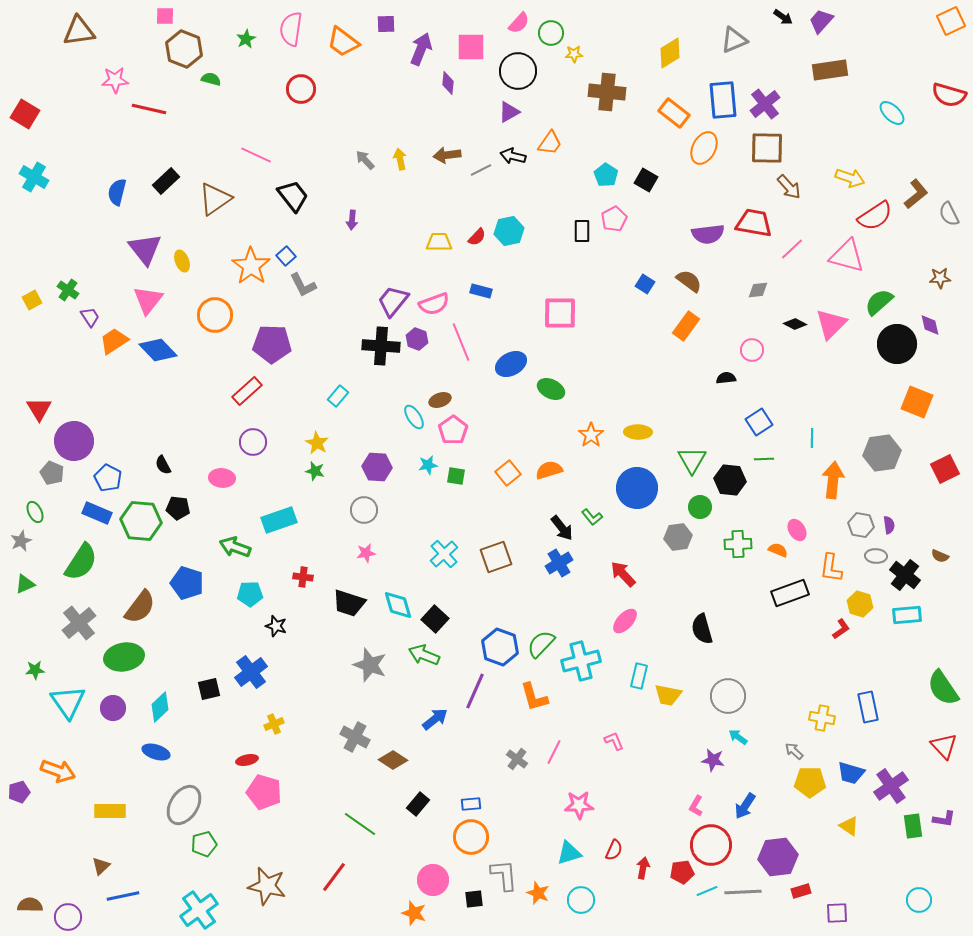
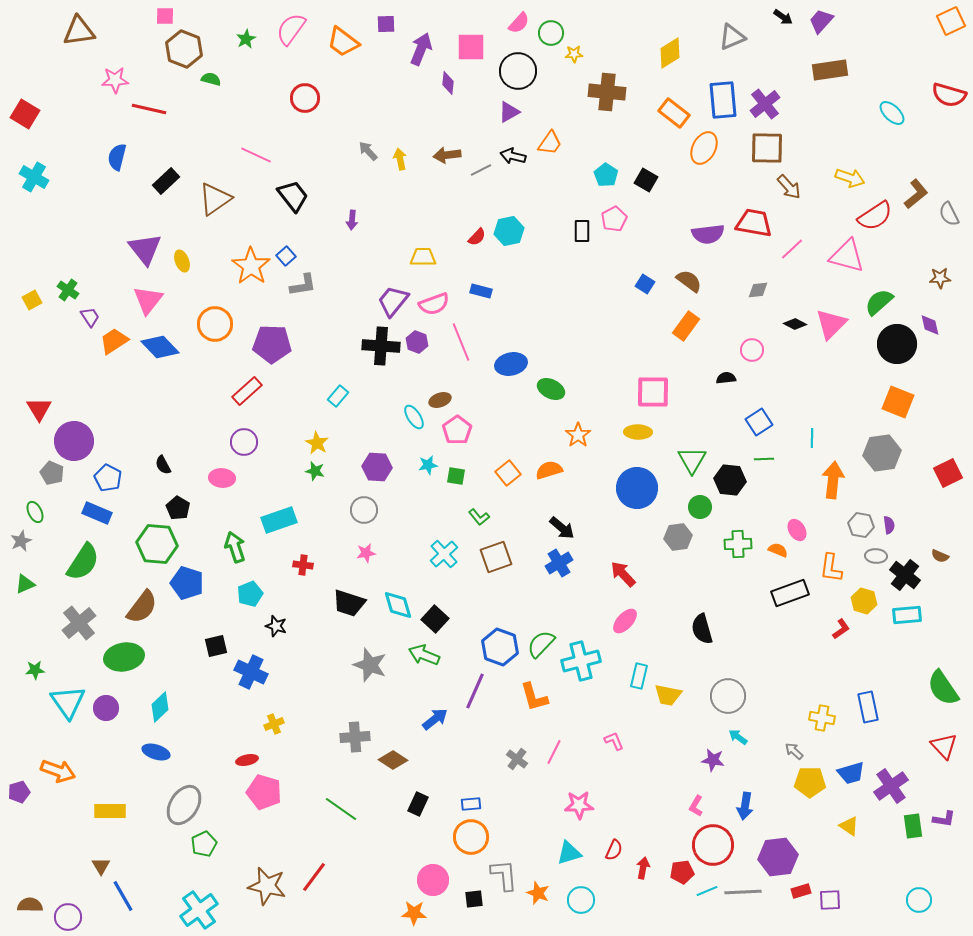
pink semicircle at (291, 29): rotated 28 degrees clockwise
gray triangle at (734, 40): moved 2 px left, 3 px up
red circle at (301, 89): moved 4 px right, 9 px down
gray arrow at (365, 160): moved 3 px right, 9 px up
blue semicircle at (117, 192): moved 35 px up
yellow trapezoid at (439, 242): moved 16 px left, 15 px down
gray L-shape at (303, 285): rotated 72 degrees counterclockwise
pink square at (560, 313): moved 93 px right, 79 px down
orange circle at (215, 315): moved 9 px down
purple hexagon at (417, 339): moved 3 px down
blue diamond at (158, 350): moved 2 px right, 3 px up
blue ellipse at (511, 364): rotated 16 degrees clockwise
orange square at (917, 402): moved 19 px left
pink pentagon at (453, 430): moved 4 px right
orange star at (591, 435): moved 13 px left
purple circle at (253, 442): moved 9 px left
red square at (945, 469): moved 3 px right, 4 px down
black pentagon at (178, 508): rotated 25 degrees clockwise
green L-shape at (592, 517): moved 113 px left
green hexagon at (141, 521): moved 16 px right, 23 px down
black arrow at (562, 528): rotated 12 degrees counterclockwise
green arrow at (235, 547): rotated 52 degrees clockwise
green semicircle at (81, 562): moved 2 px right
red cross at (303, 577): moved 12 px up
cyan pentagon at (250, 594): rotated 20 degrees counterclockwise
yellow hexagon at (860, 604): moved 4 px right, 3 px up
brown semicircle at (140, 607): moved 2 px right
blue cross at (251, 672): rotated 28 degrees counterclockwise
black square at (209, 689): moved 7 px right, 43 px up
purple circle at (113, 708): moved 7 px left
gray cross at (355, 737): rotated 32 degrees counterclockwise
blue trapezoid at (851, 773): rotated 32 degrees counterclockwise
black rectangle at (418, 804): rotated 15 degrees counterclockwise
blue arrow at (745, 806): rotated 24 degrees counterclockwise
green line at (360, 824): moved 19 px left, 15 px up
green pentagon at (204, 844): rotated 10 degrees counterclockwise
red circle at (711, 845): moved 2 px right
brown triangle at (101, 866): rotated 18 degrees counterclockwise
red line at (334, 877): moved 20 px left
blue line at (123, 896): rotated 72 degrees clockwise
orange star at (414, 913): rotated 15 degrees counterclockwise
purple square at (837, 913): moved 7 px left, 13 px up
